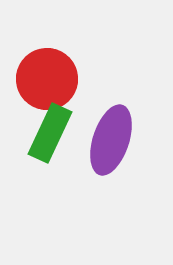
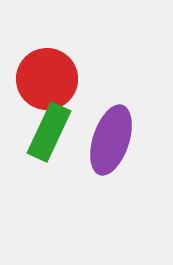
green rectangle: moved 1 px left, 1 px up
